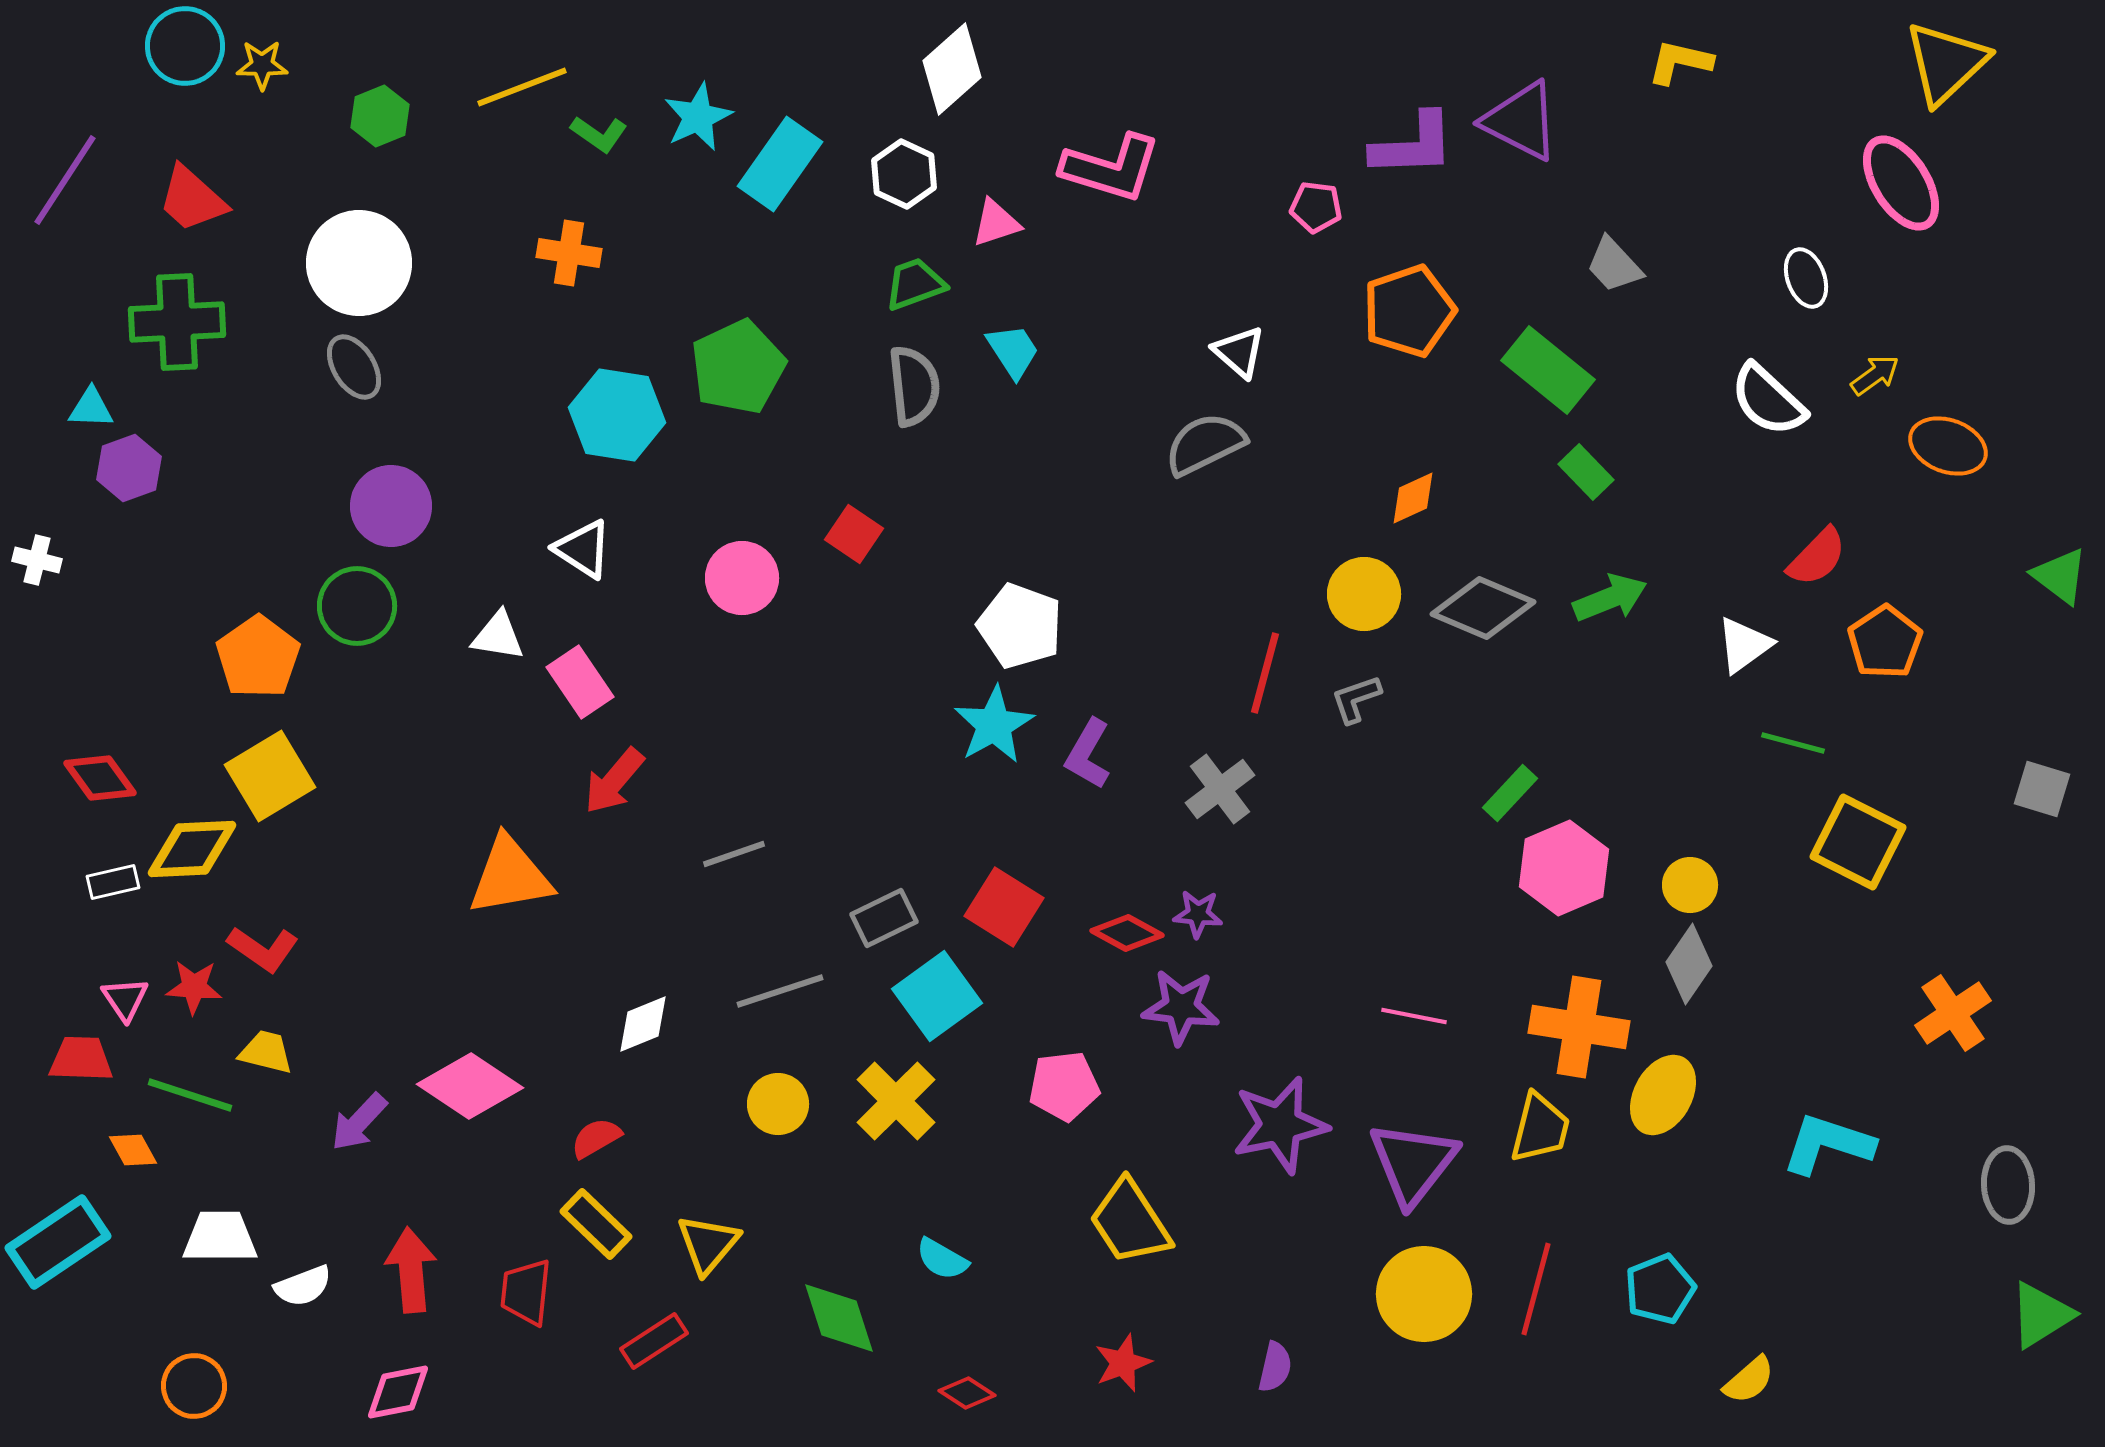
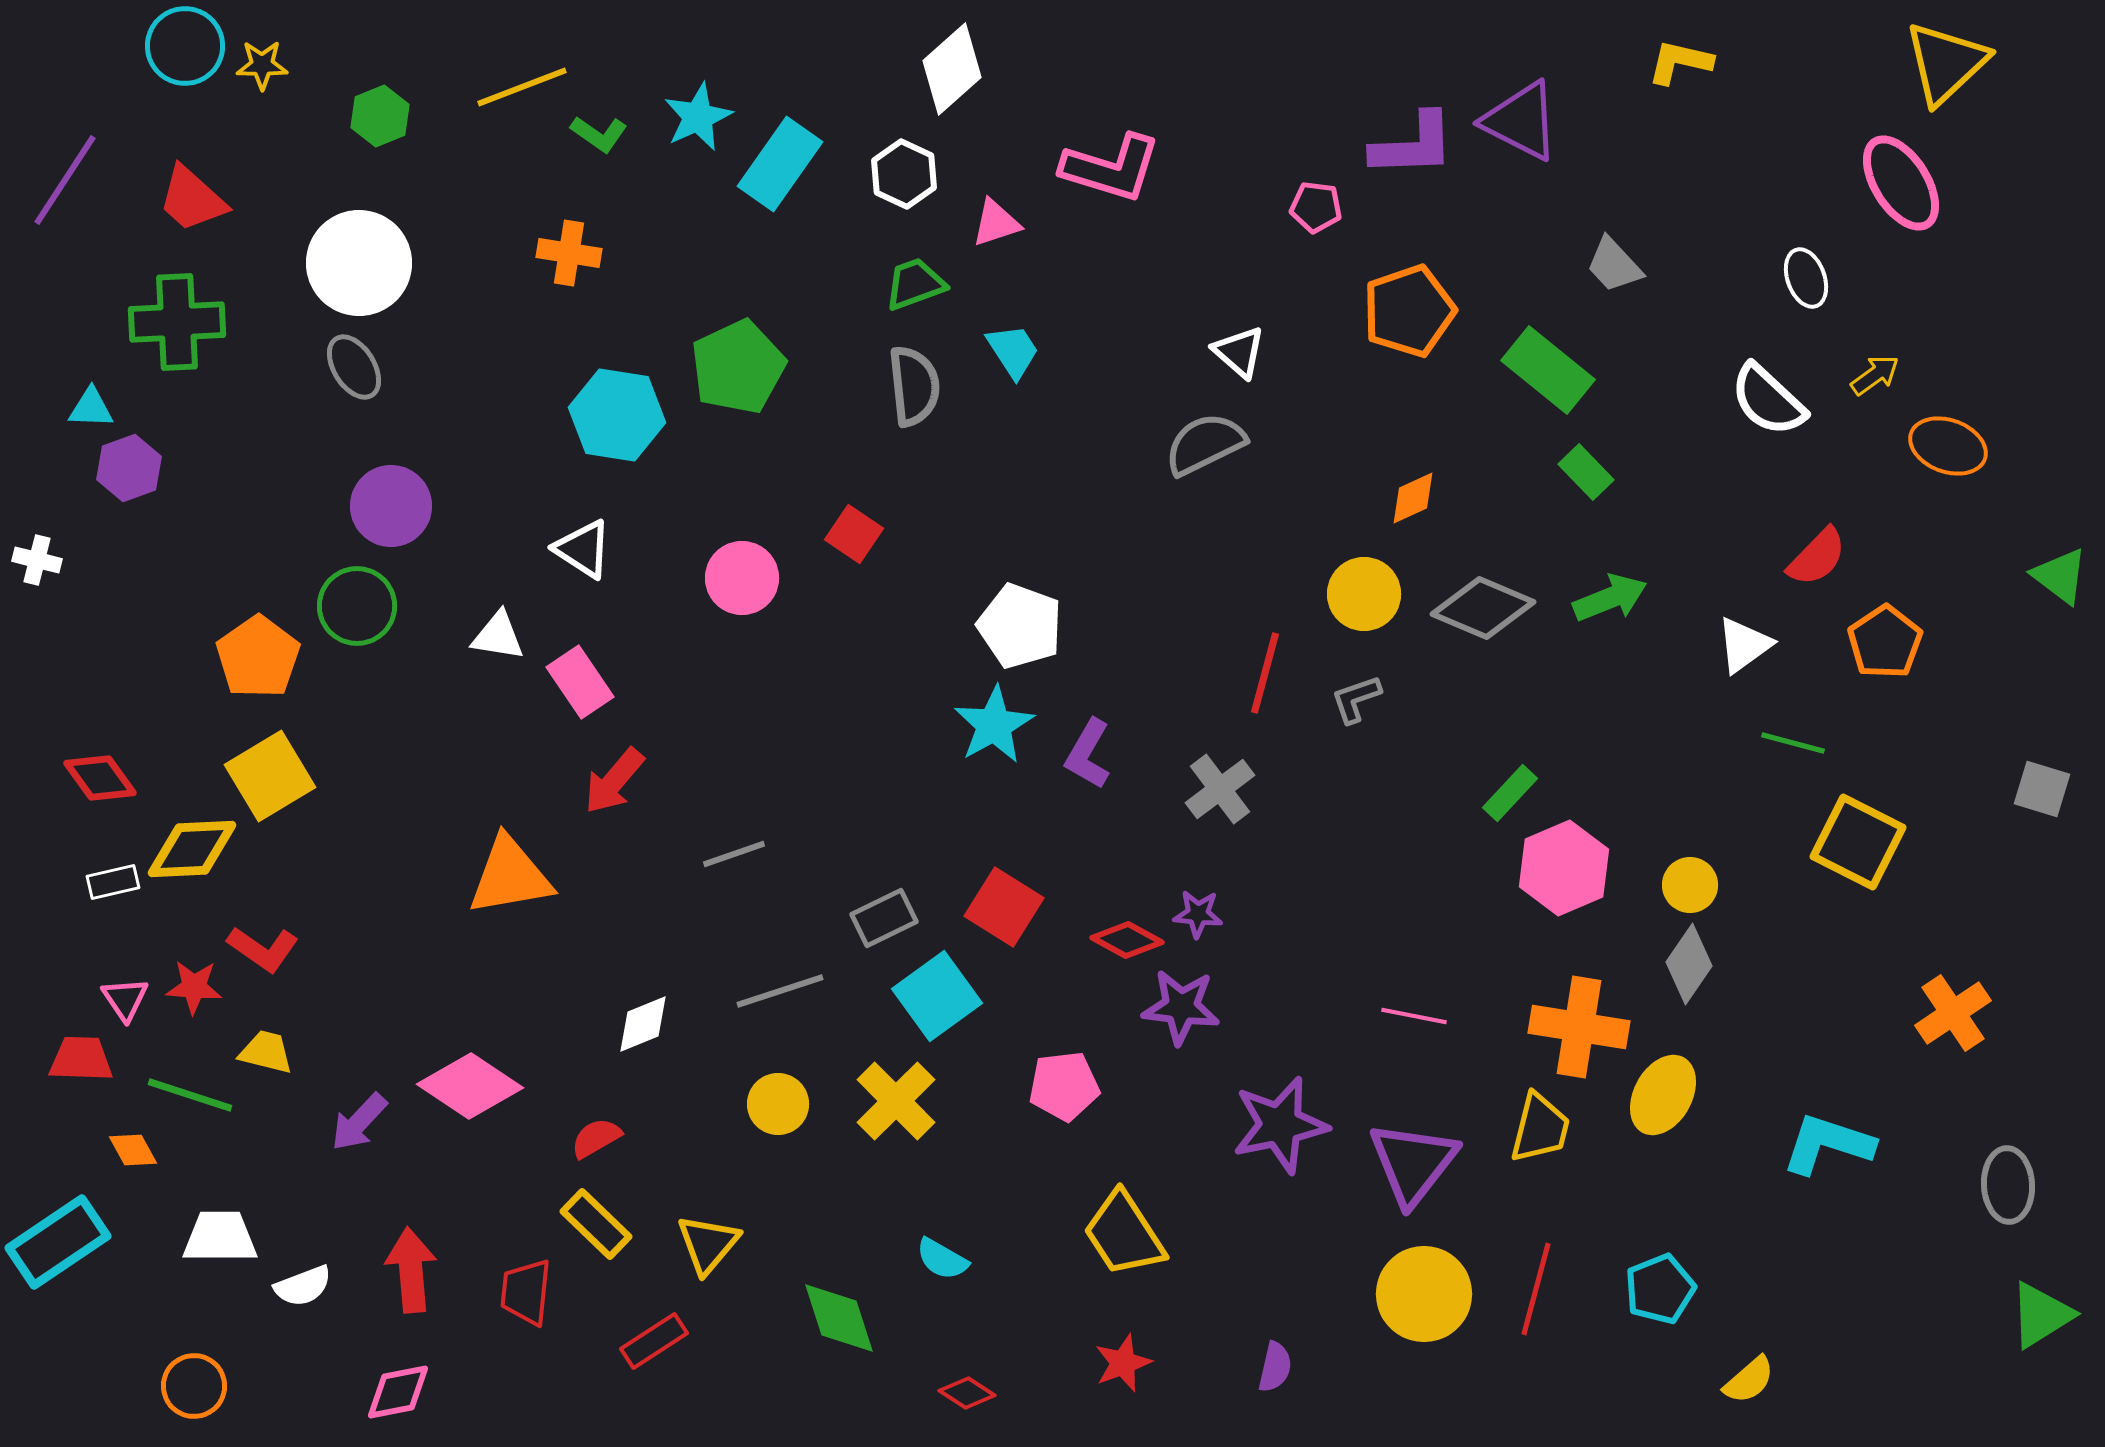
red diamond at (1127, 933): moved 7 px down
yellow trapezoid at (1130, 1222): moved 6 px left, 12 px down
